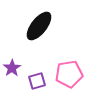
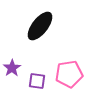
black ellipse: moved 1 px right
purple square: rotated 24 degrees clockwise
